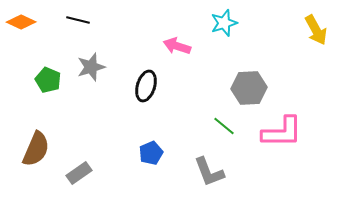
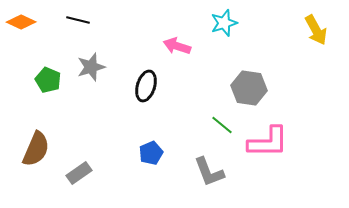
gray hexagon: rotated 12 degrees clockwise
green line: moved 2 px left, 1 px up
pink L-shape: moved 14 px left, 10 px down
